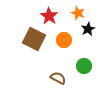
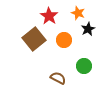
brown square: rotated 25 degrees clockwise
